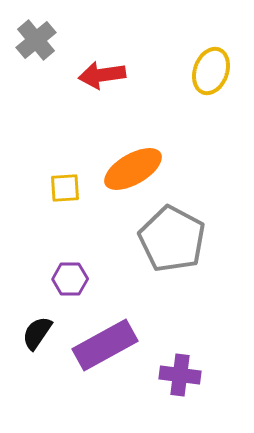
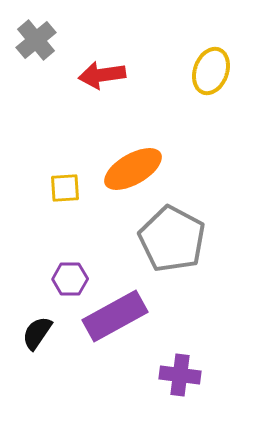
purple rectangle: moved 10 px right, 29 px up
